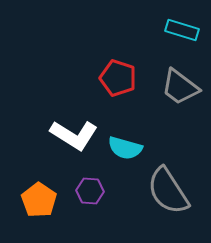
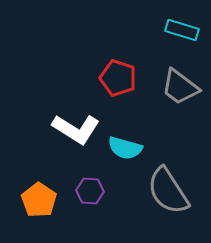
white L-shape: moved 2 px right, 6 px up
